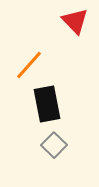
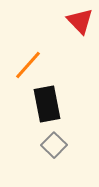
red triangle: moved 5 px right
orange line: moved 1 px left
